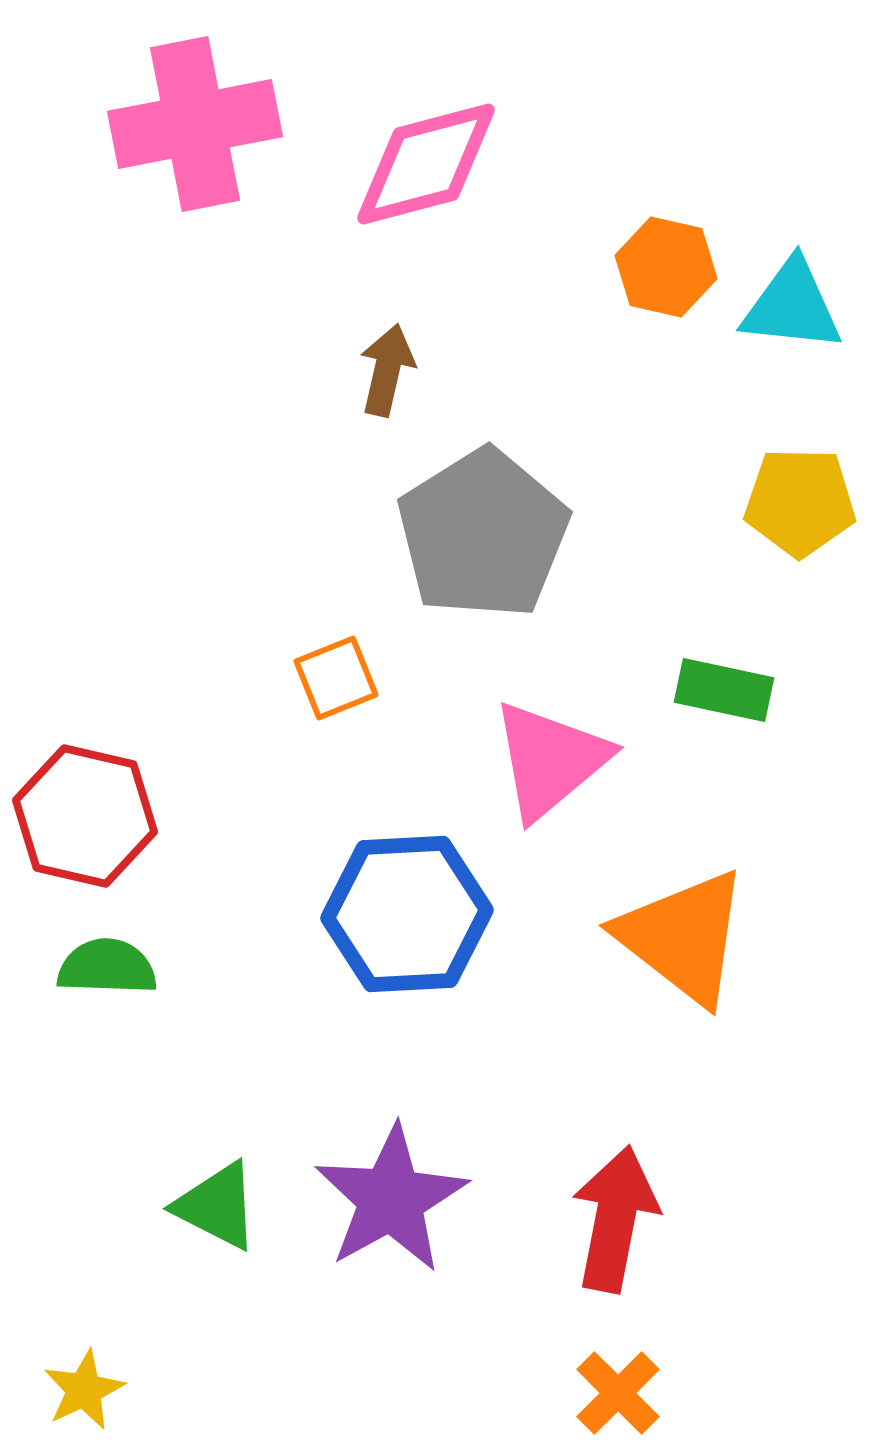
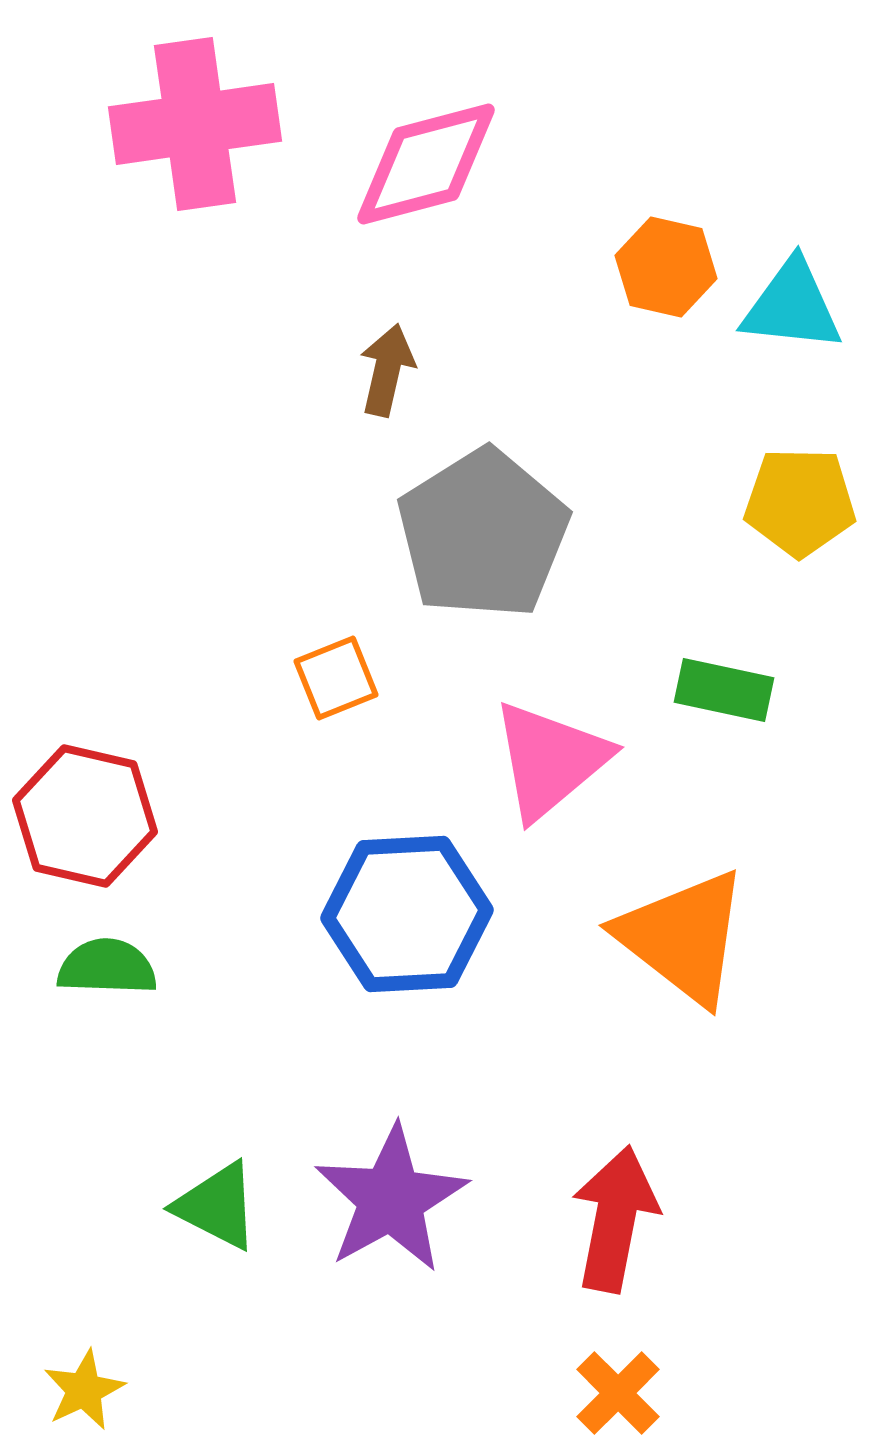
pink cross: rotated 3 degrees clockwise
